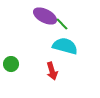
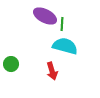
green line: rotated 48 degrees clockwise
